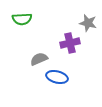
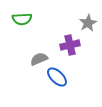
gray star: rotated 30 degrees clockwise
purple cross: moved 2 px down
blue ellipse: rotated 30 degrees clockwise
